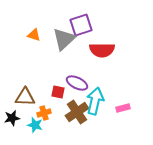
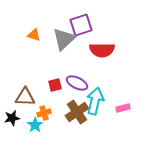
red square: moved 3 px left, 7 px up; rotated 24 degrees counterclockwise
cyan star: rotated 21 degrees clockwise
